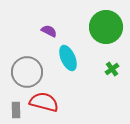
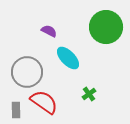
cyan ellipse: rotated 20 degrees counterclockwise
green cross: moved 23 px left, 25 px down
red semicircle: rotated 20 degrees clockwise
